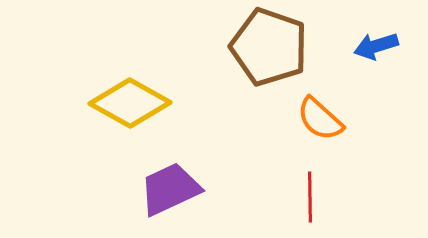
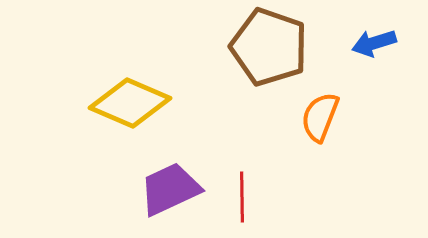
blue arrow: moved 2 px left, 3 px up
yellow diamond: rotated 6 degrees counterclockwise
orange semicircle: moved 2 px up; rotated 69 degrees clockwise
red line: moved 68 px left
